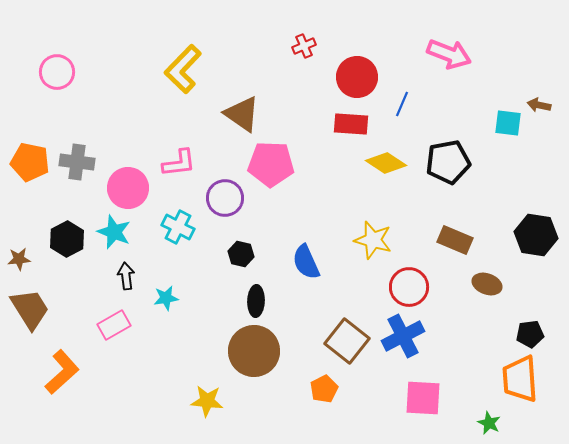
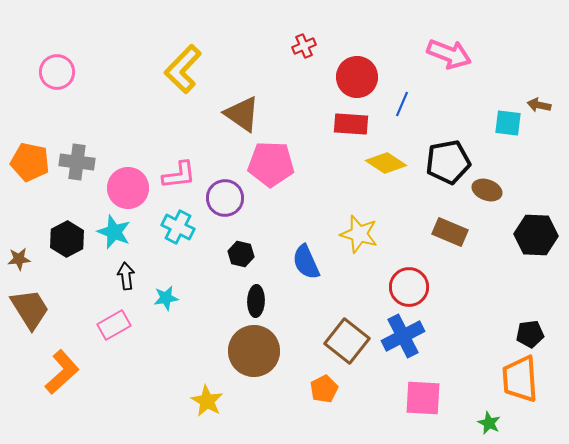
pink L-shape at (179, 163): moved 12 px down
black hexagon at (536, 235): rotated 6 degrees counterclockwise
yellow star at (373, 240): moved 14 px left, 6 px up
brown rectangle at (455, 240): moved 5 px left, 8 px up
brown ellipse at (487, 284): moved 94 px up
yellow star at (207, 401): rotated 24 degrees clockwise
